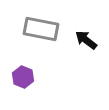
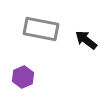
purple hexagon: rotated 15 degrees clockwise
